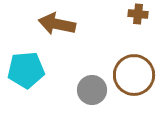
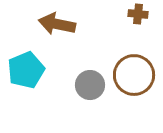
cyan pentagon: rotated 18 degrees counterclockwise
gray circle: moved 2 px left, 5 px up
